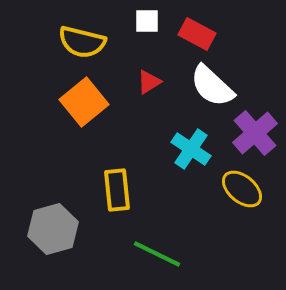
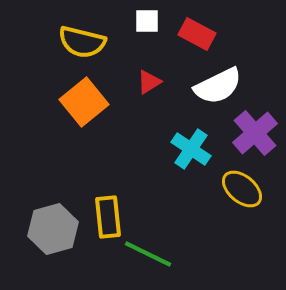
white semicircle: moved 6 px right; rotated 69 degrees counterclockwise
yellow rectangle: moved 9 px left, 27 px down
green line: moved 9 px left
